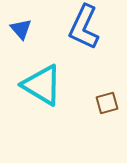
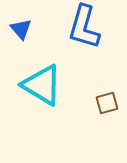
blue L-shape: rotated 9 degrees counterclockwise
